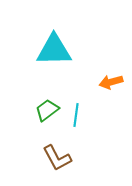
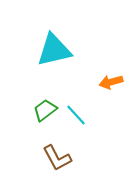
cyan triangle: rotated 12 degrees counterclockwise
green trapezoid: moved 2 px left
cyan line: rotated 50 degrees counterclockwise
